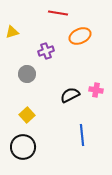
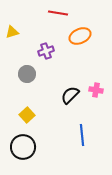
black semicircle: rotated 18 degrees counterclockwise
